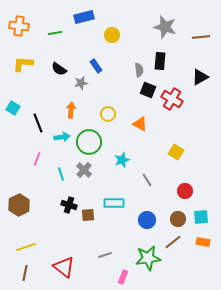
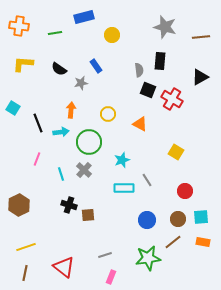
cyan arrow at (62, 137): moved 1 px left, 5 px up
cyan rectangle at (114, 203): moved 10 px right, 15 px up
pink rectangle at (123, 277): moved 12 px left
